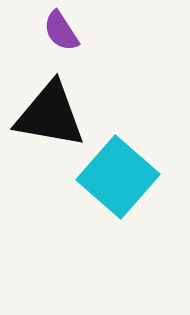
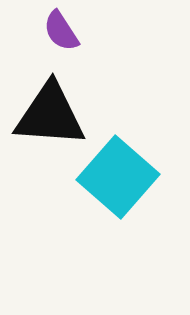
black triangle: rotated 6 degrees counterclockwise
